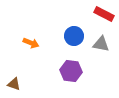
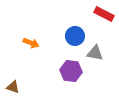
blue circle: moved 1 px right
gray triangle: moved 6 px left, 9 px down
brown triangle: moved 1 px left, 3 px down
